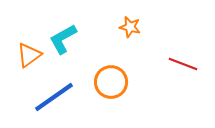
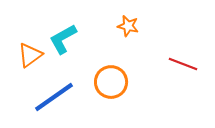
orange star: moved 2 px left, 1 px up
orange triangle: moved 1 px right
